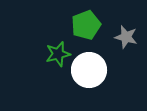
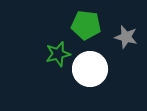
green pentagon: rotated 28 degrees clockwise
white circle: moved 1 px right, 1 px up
